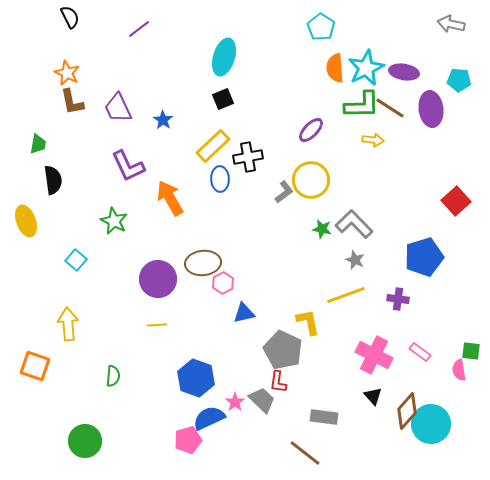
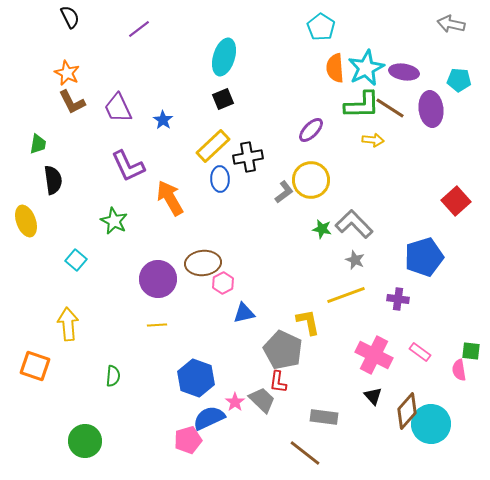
brown L-shape at (72, 102): rotated 16 degrees counterclockwise
